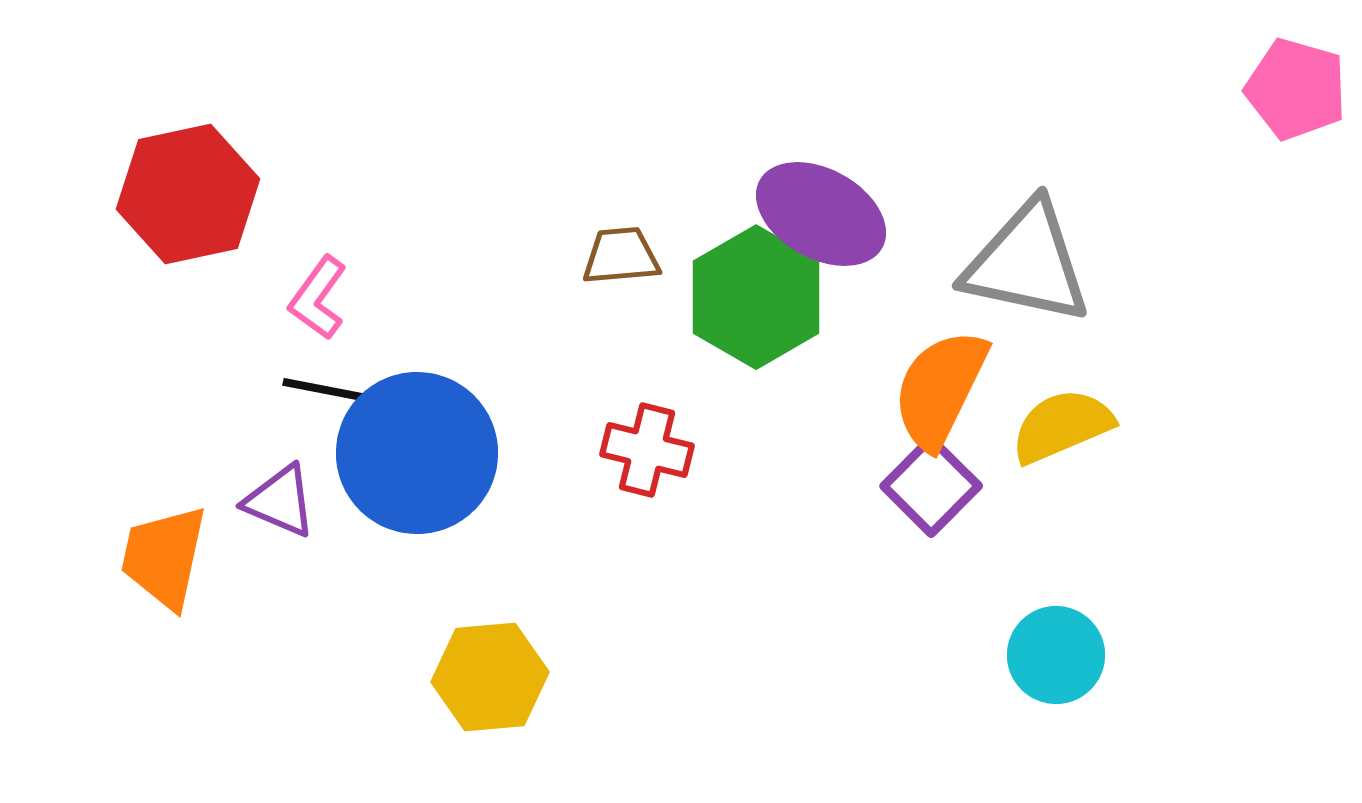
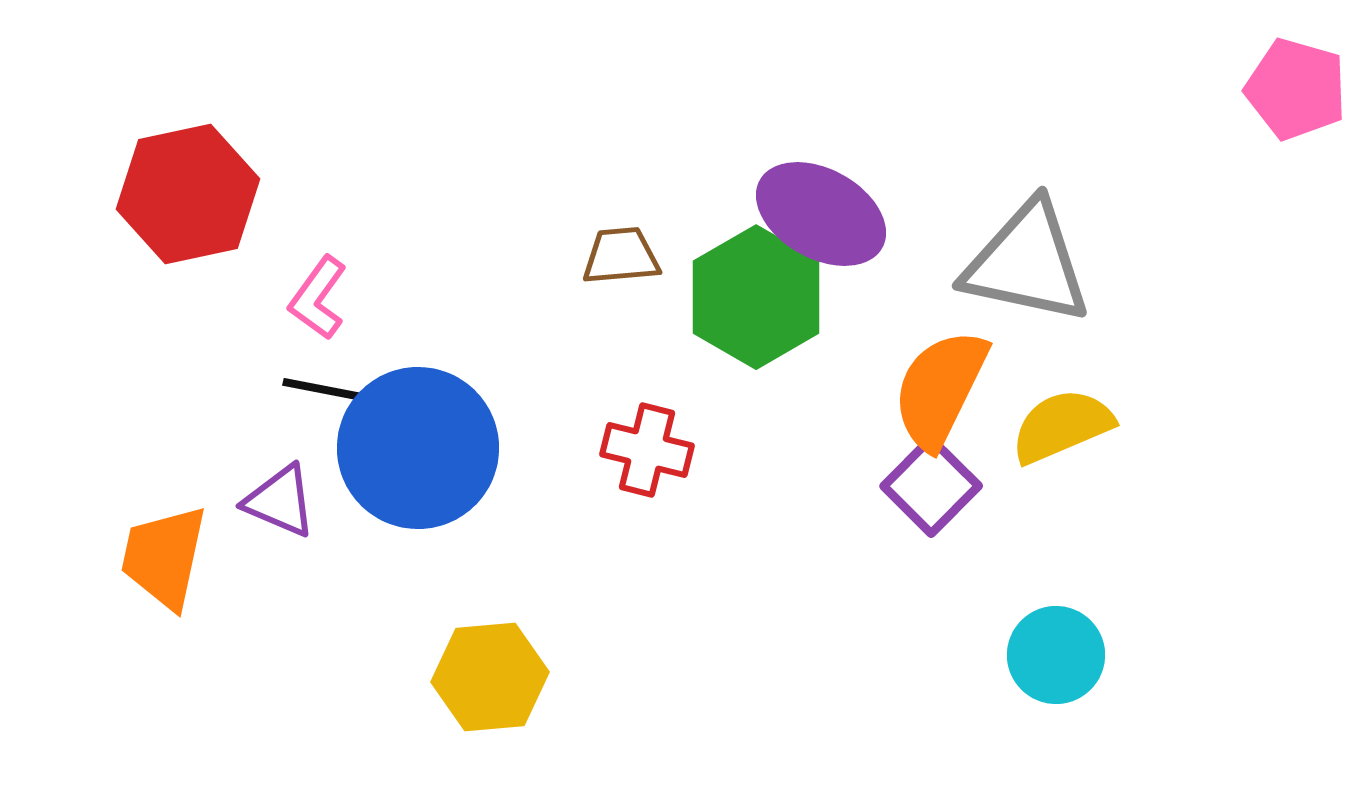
blue circle: moved 1 px right, 5 px up
